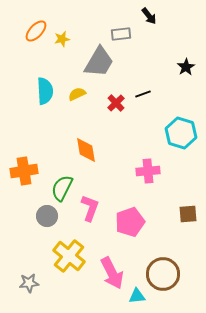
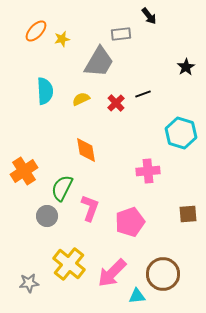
yellow semicircle: moved 4 px right, 5 px down
orange cross: rotated 24 degrees counterclockwise
yellow cross: moved 8 px down
pink arrow: rotated 72 degrees clockwise
